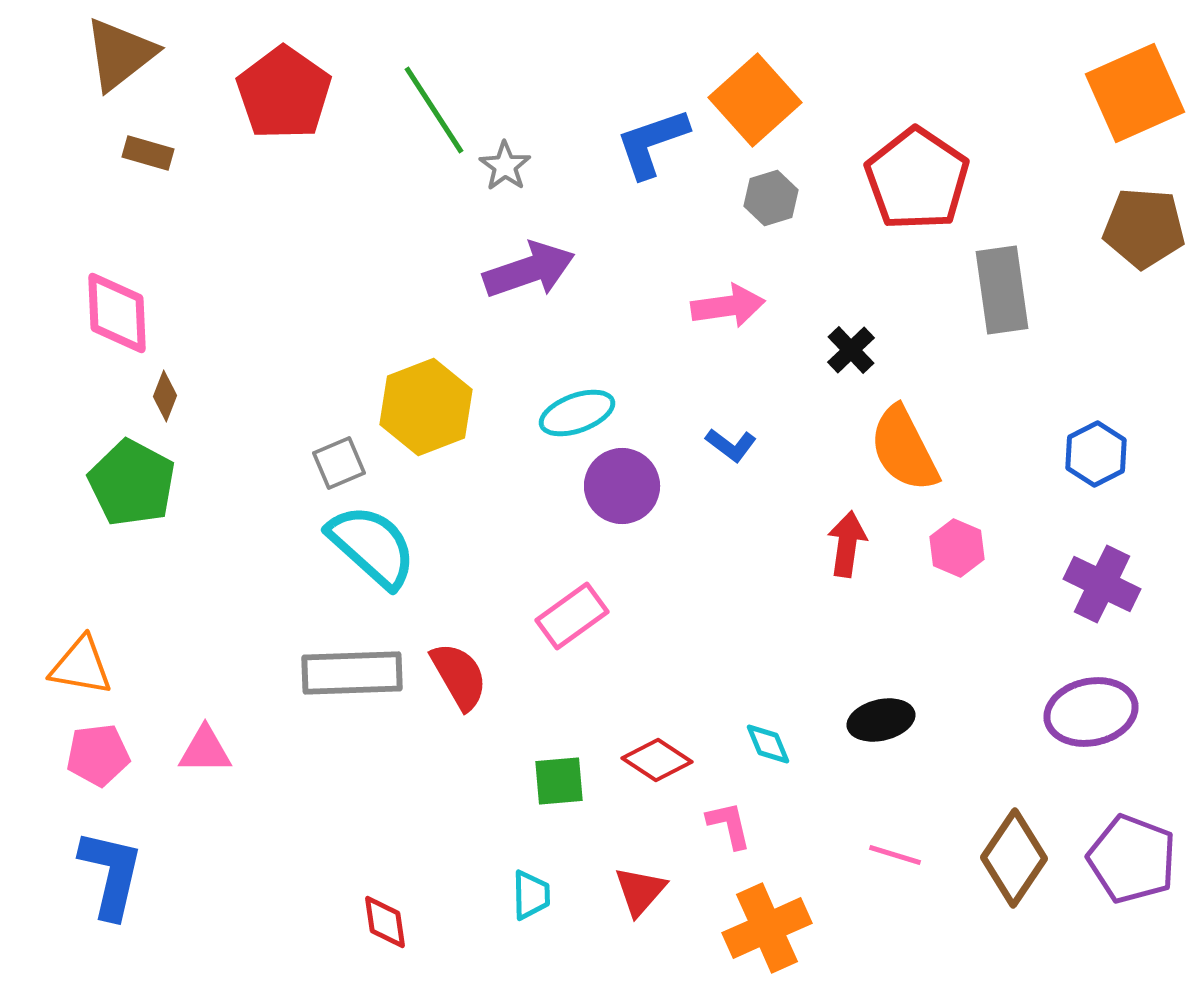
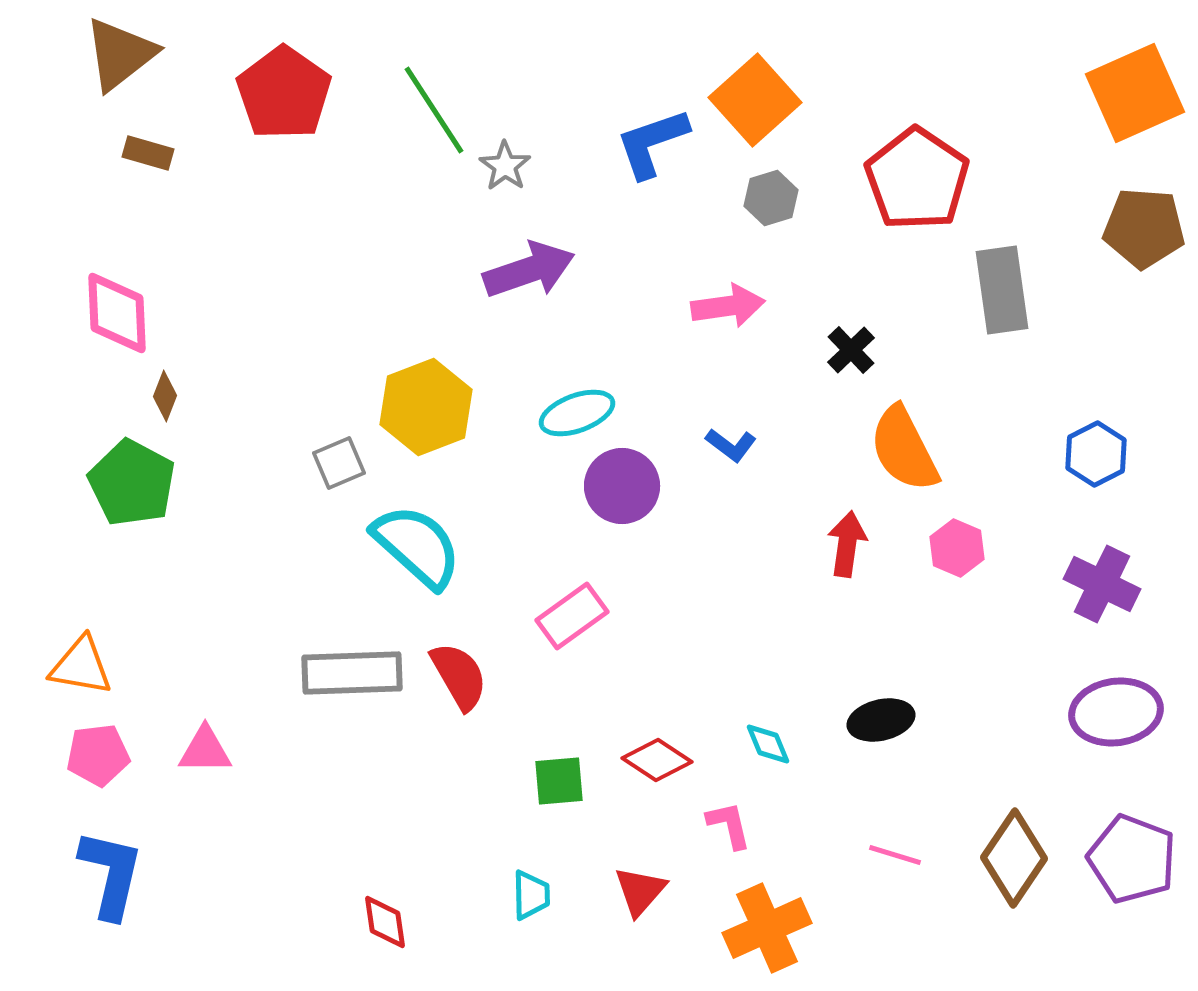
cyan semicircle at (372, 546): moved 45 px right
purple ellipse at (1091, 712): moved 25 px right; rotated 4 degrees clockwise
